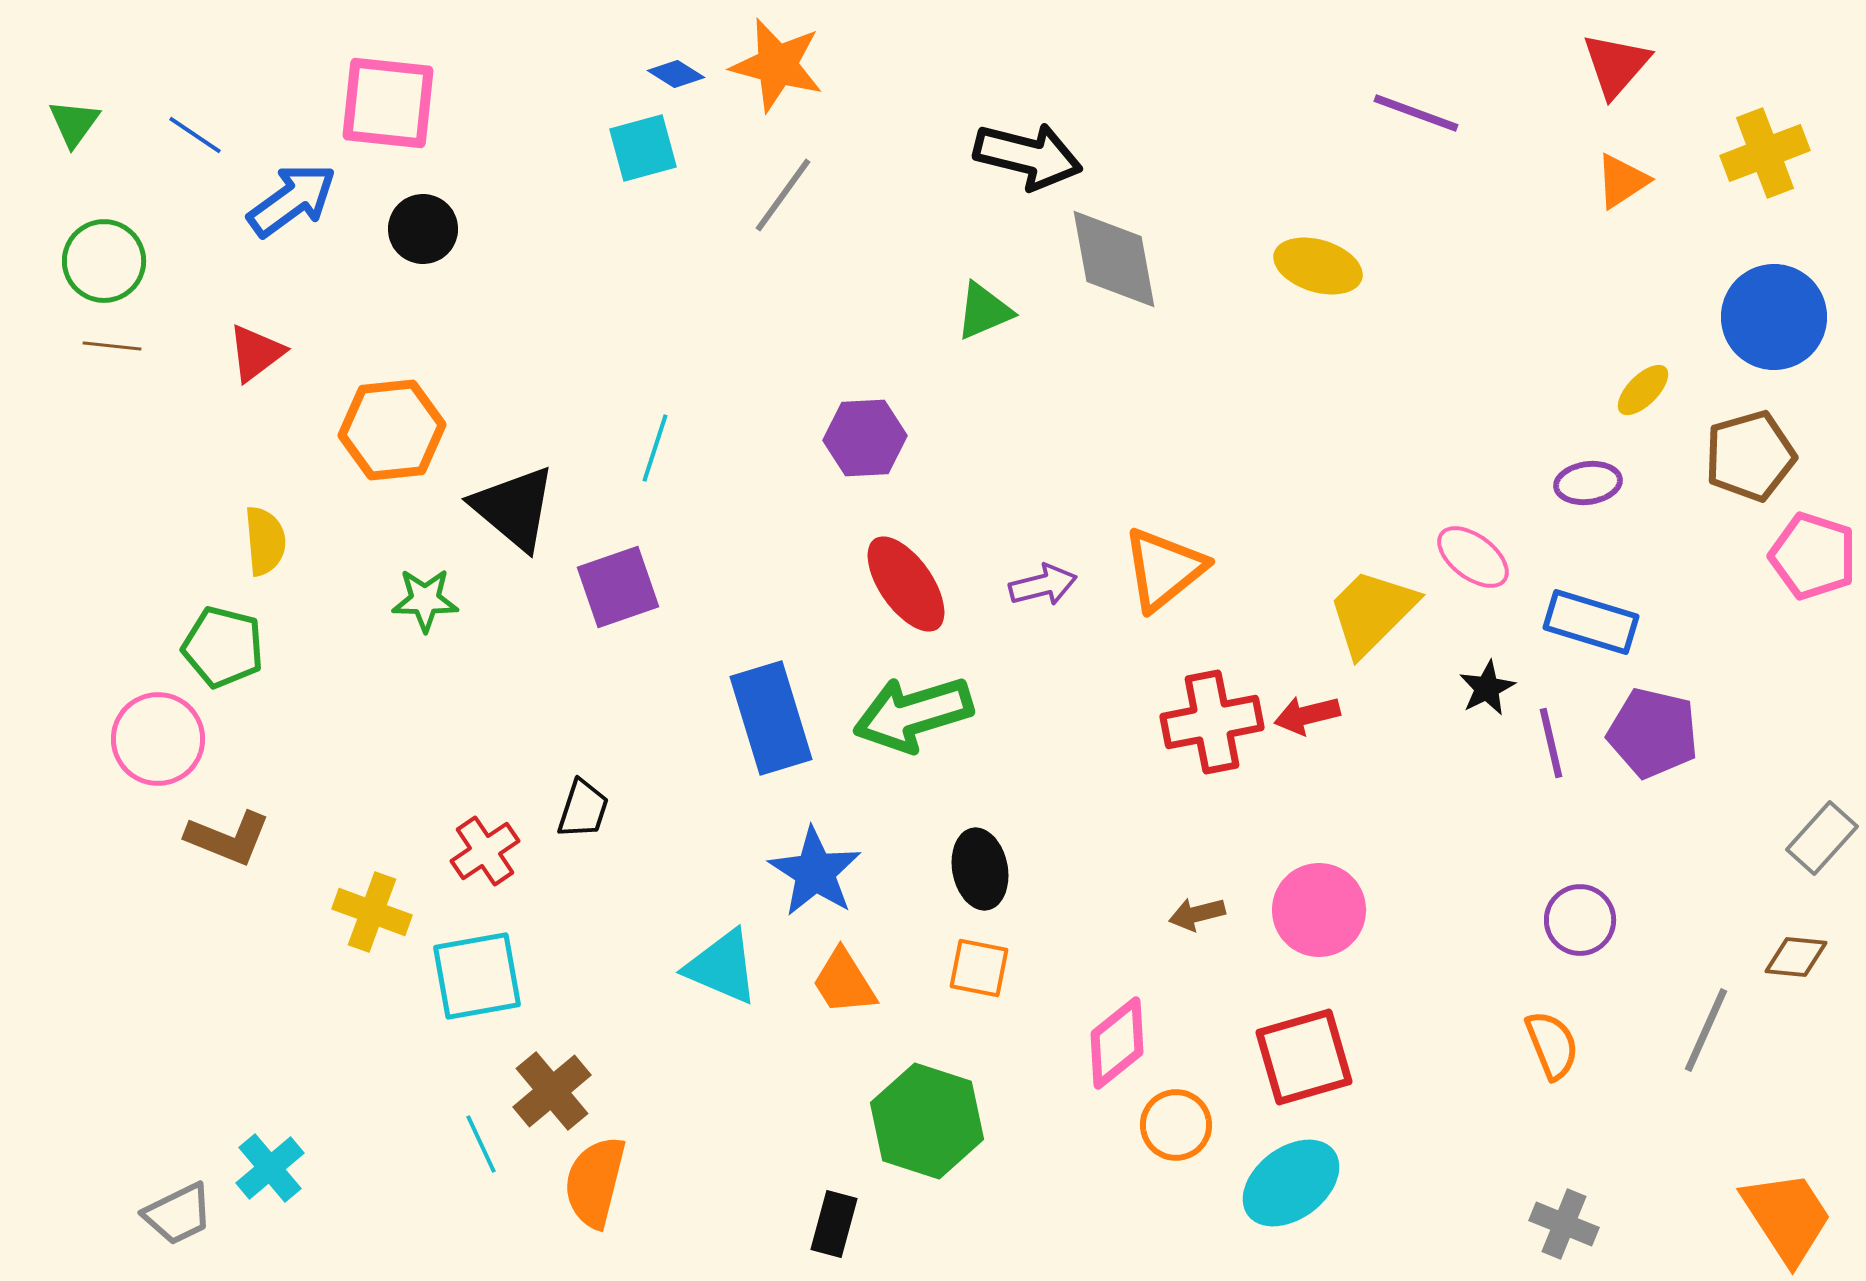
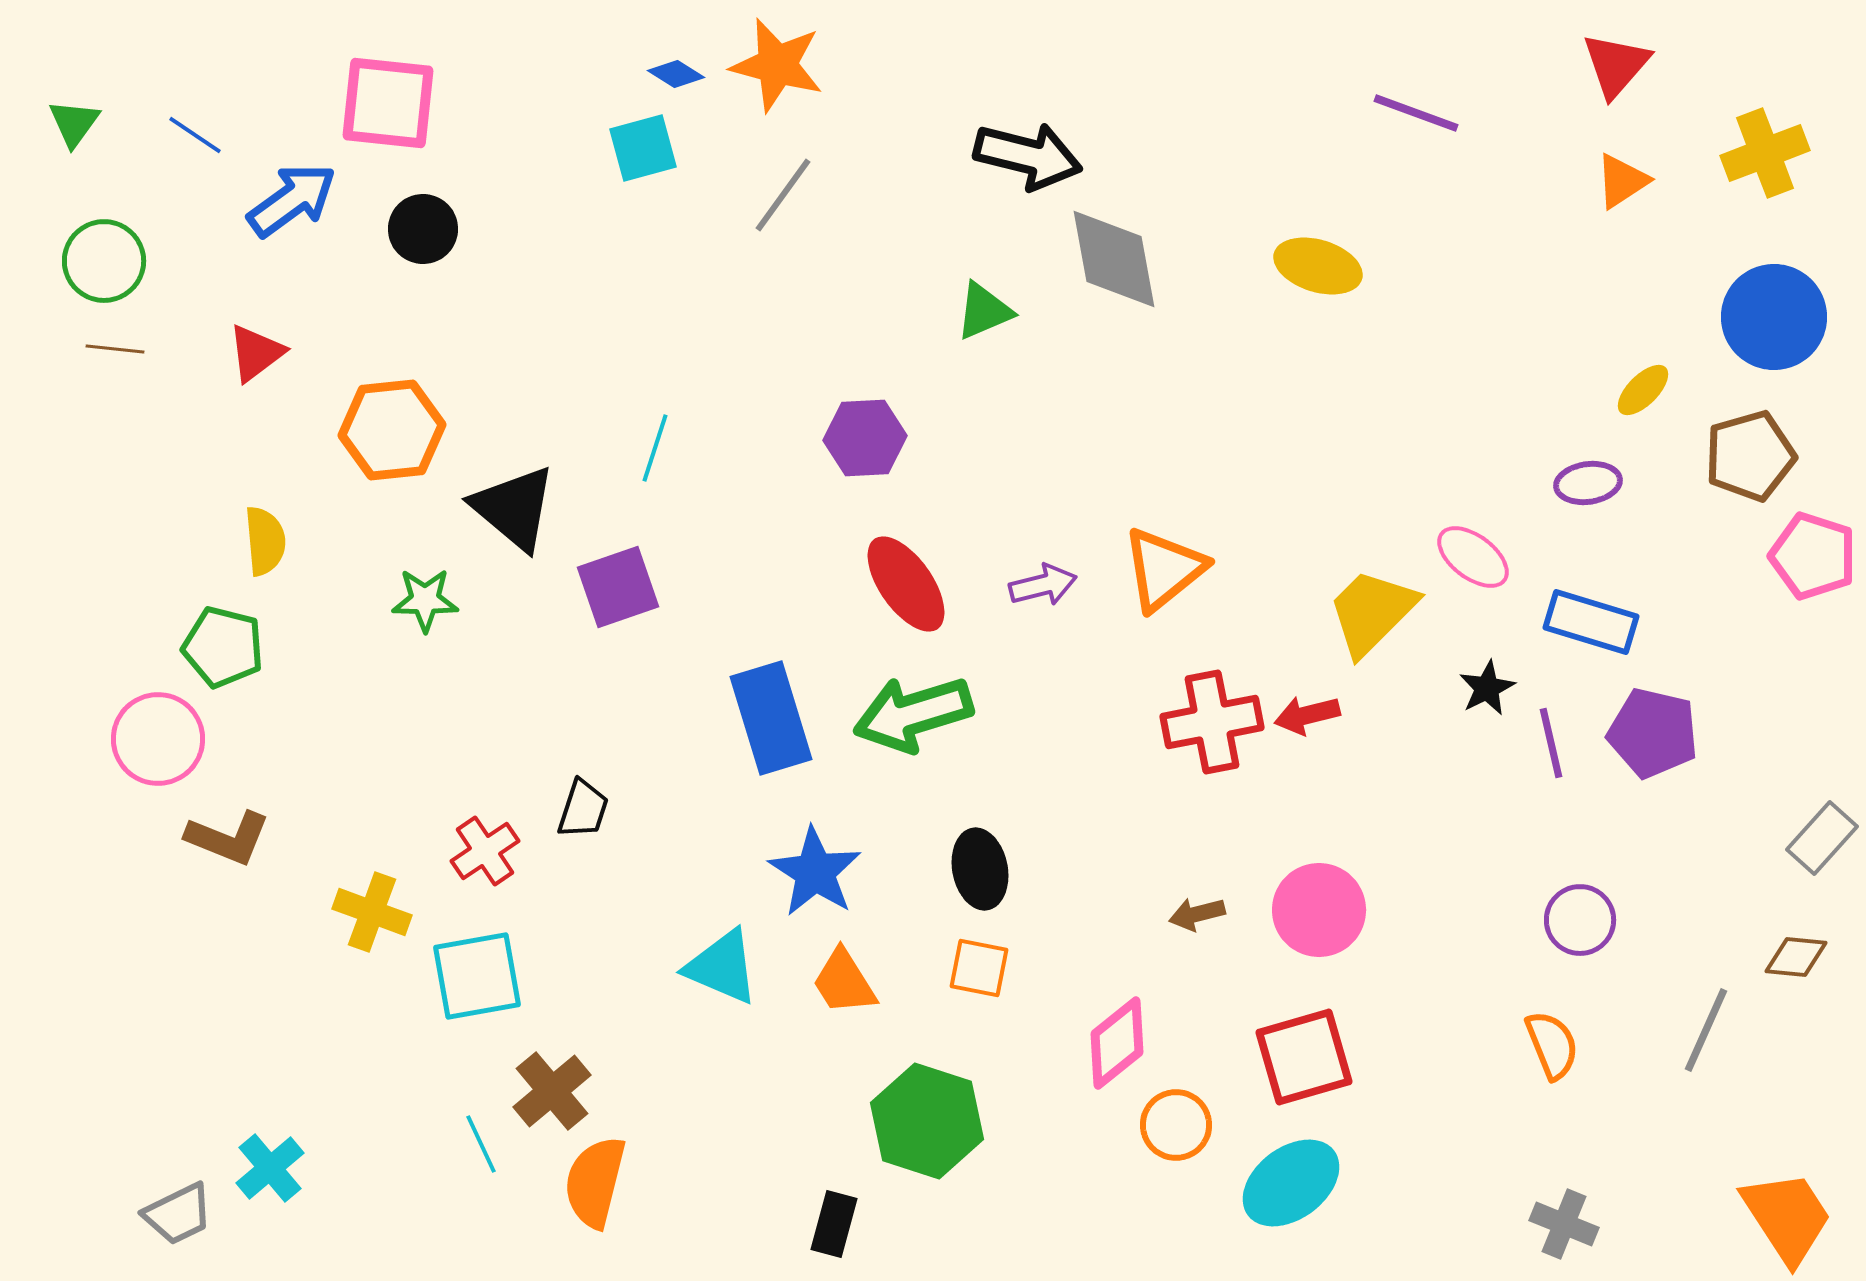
brown line at (112, 346): moved 3 px right, 3 px down
